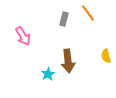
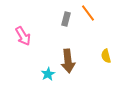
gray rectangle: moved 2 px right
